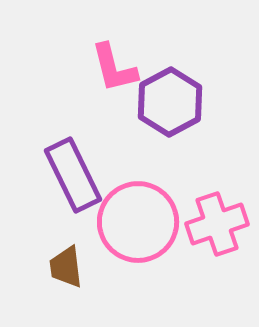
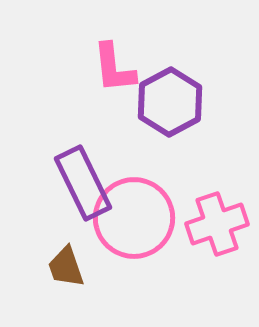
pink L-shape: rotated 8 degrees clockwise
purple rectangle: moved 10 px right, 8 px down
pink circle: moved 4 px left, 4 px up
brown trapezoid: rotated 12 degrees counterclockwise
